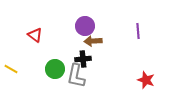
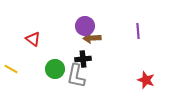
red triangle: moved 2 px left, 4 px down
brown arrow: moved 1 px left, 3 px up
